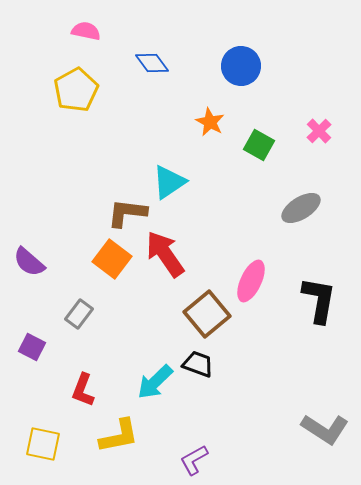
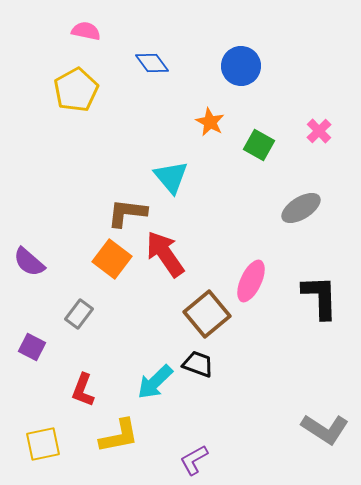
cyan triangle: moved 2 px right, 5 px up; rotated 36 degrees counterclockwise
black L-shape: moved 1 px right, 3 px up; rotated 12 degrees counterclockwise
yellow square: rotated 24 degrees counterclockwise
